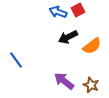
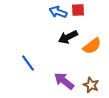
red square: rotated 24 degrees clockwise
blue line: moved 12 px right, 3 px down
